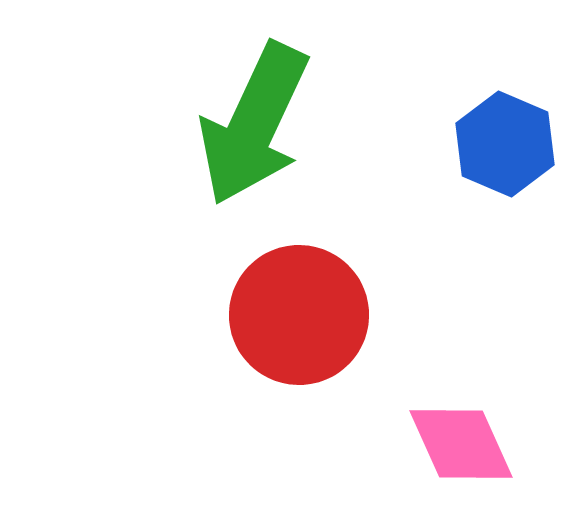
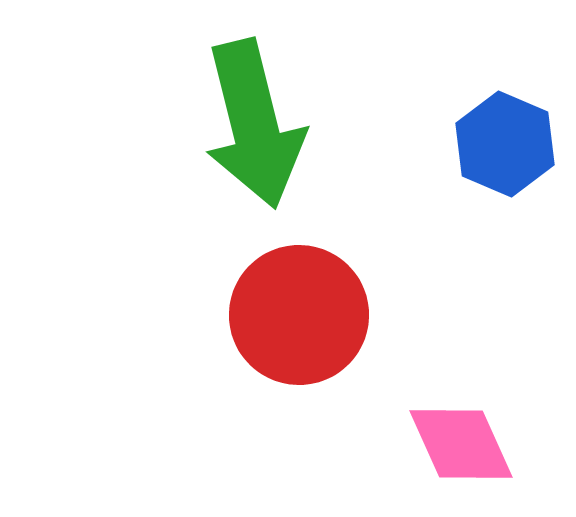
green arrow: rotated 39 degrees counterclockwise
